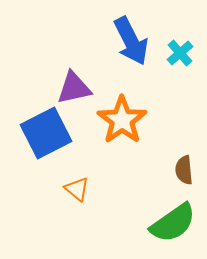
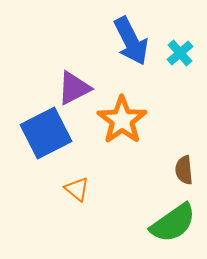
purple triangle: rotated 15 degrees counterclockwise
